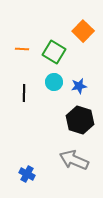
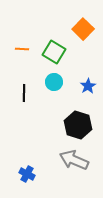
orange square: moved 2 px up
blue star: moved 9 px right; rotated 21 degrees counterclockwise
black hexagon: moved 2 px left, 5 px down
